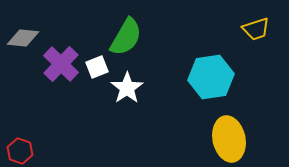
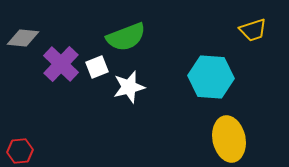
yellow trapezoid: moved 3 px left, 1 px down
green semicircle: rotated 39 degrees clockwise
cyan hexagon: rotated 12 degrees clockwise
white star: moved 2 px right, 1 px up; rotated 20 degrees clockwise
red hexagon: rotated 25 degrees counterclockwise
